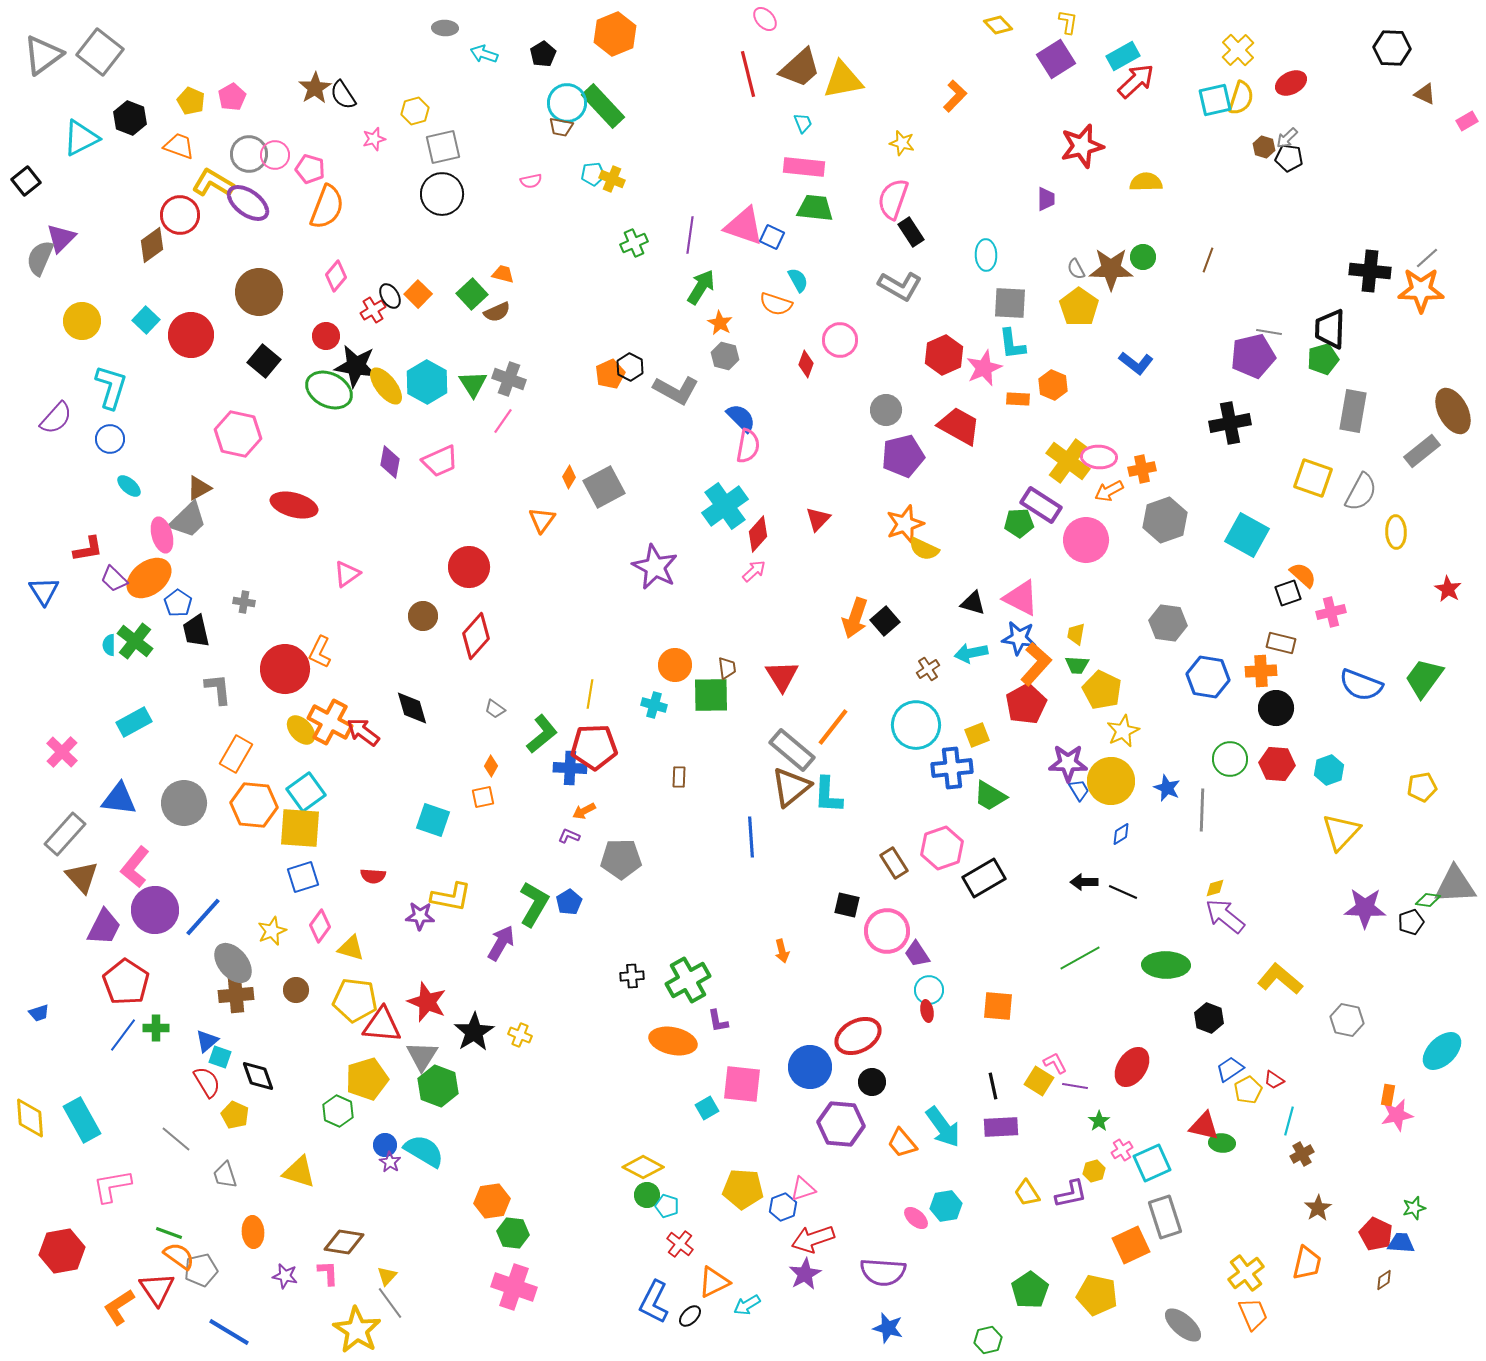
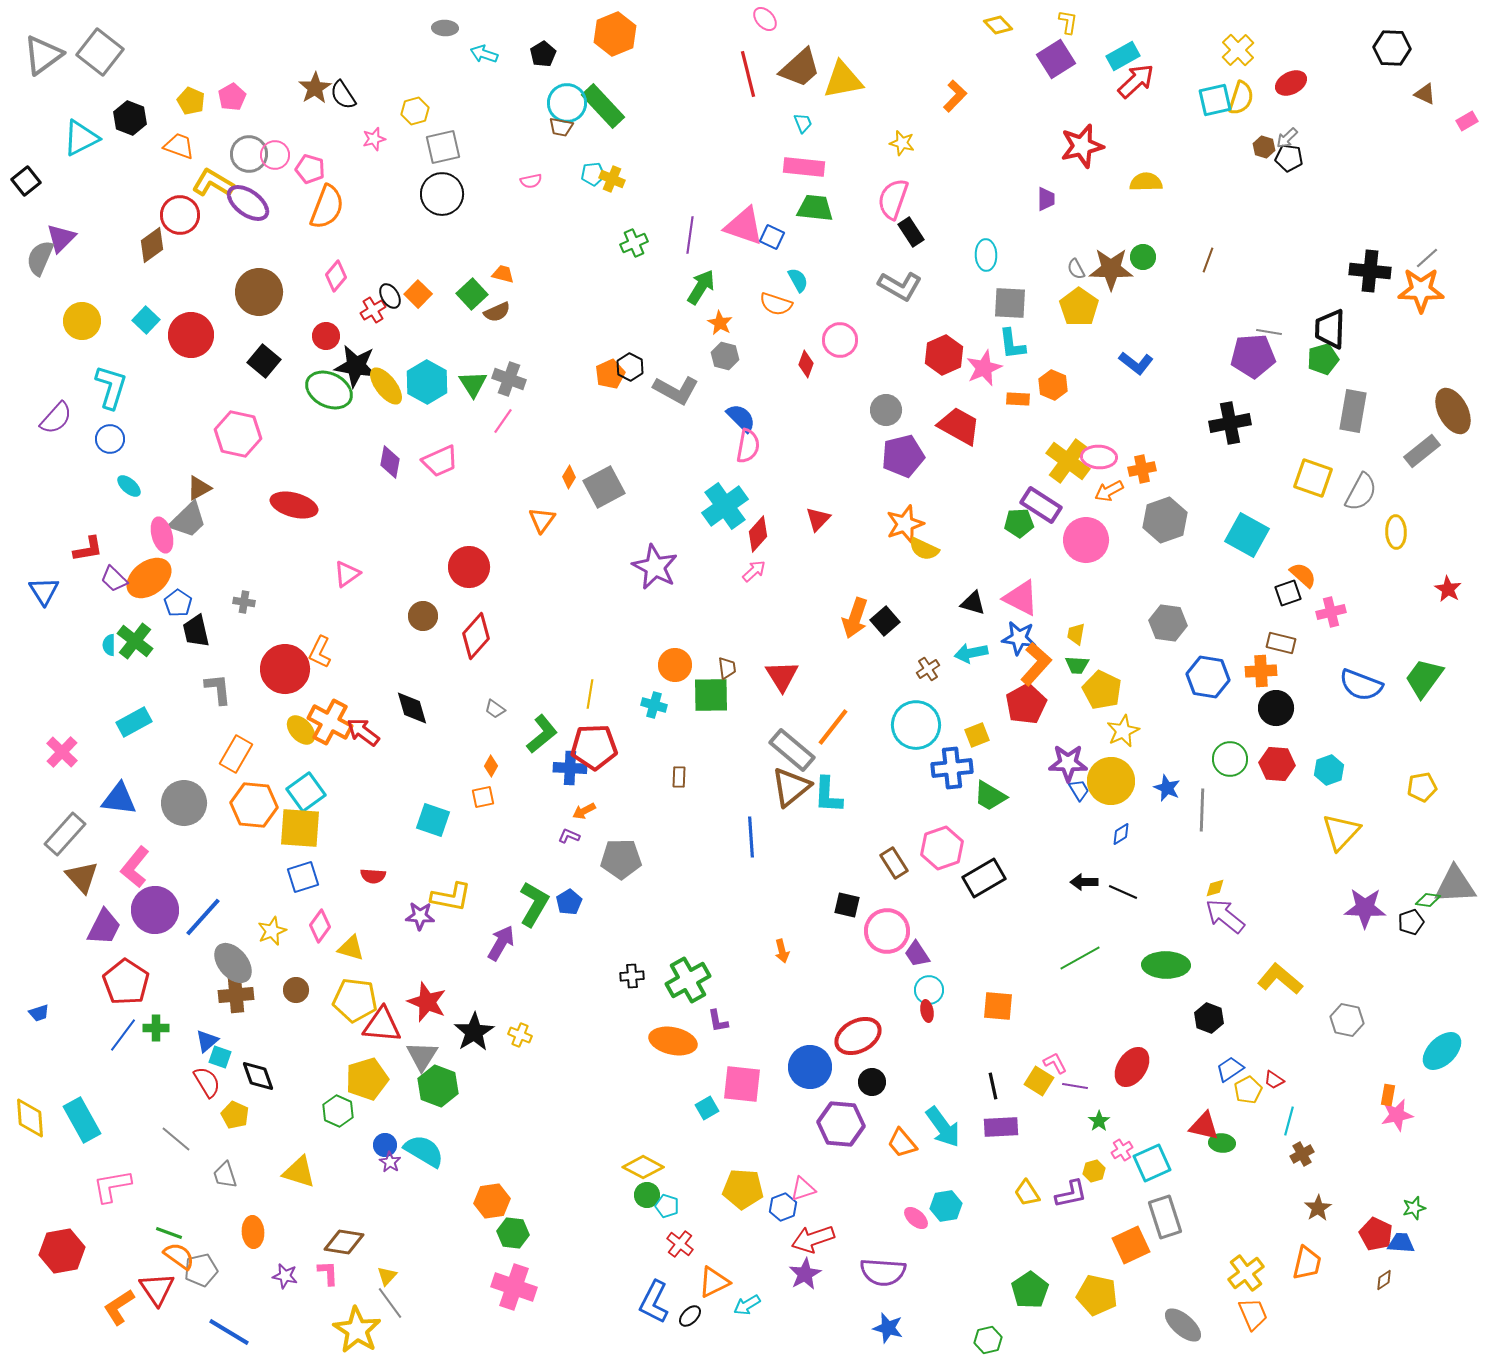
purple pentagon at (1253, 356): rotated 9 degrees clockwise
